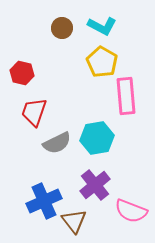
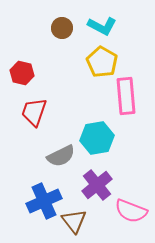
gray semicircle: moved 4 px right, 13 px down
purple cross: moved 2 px right
